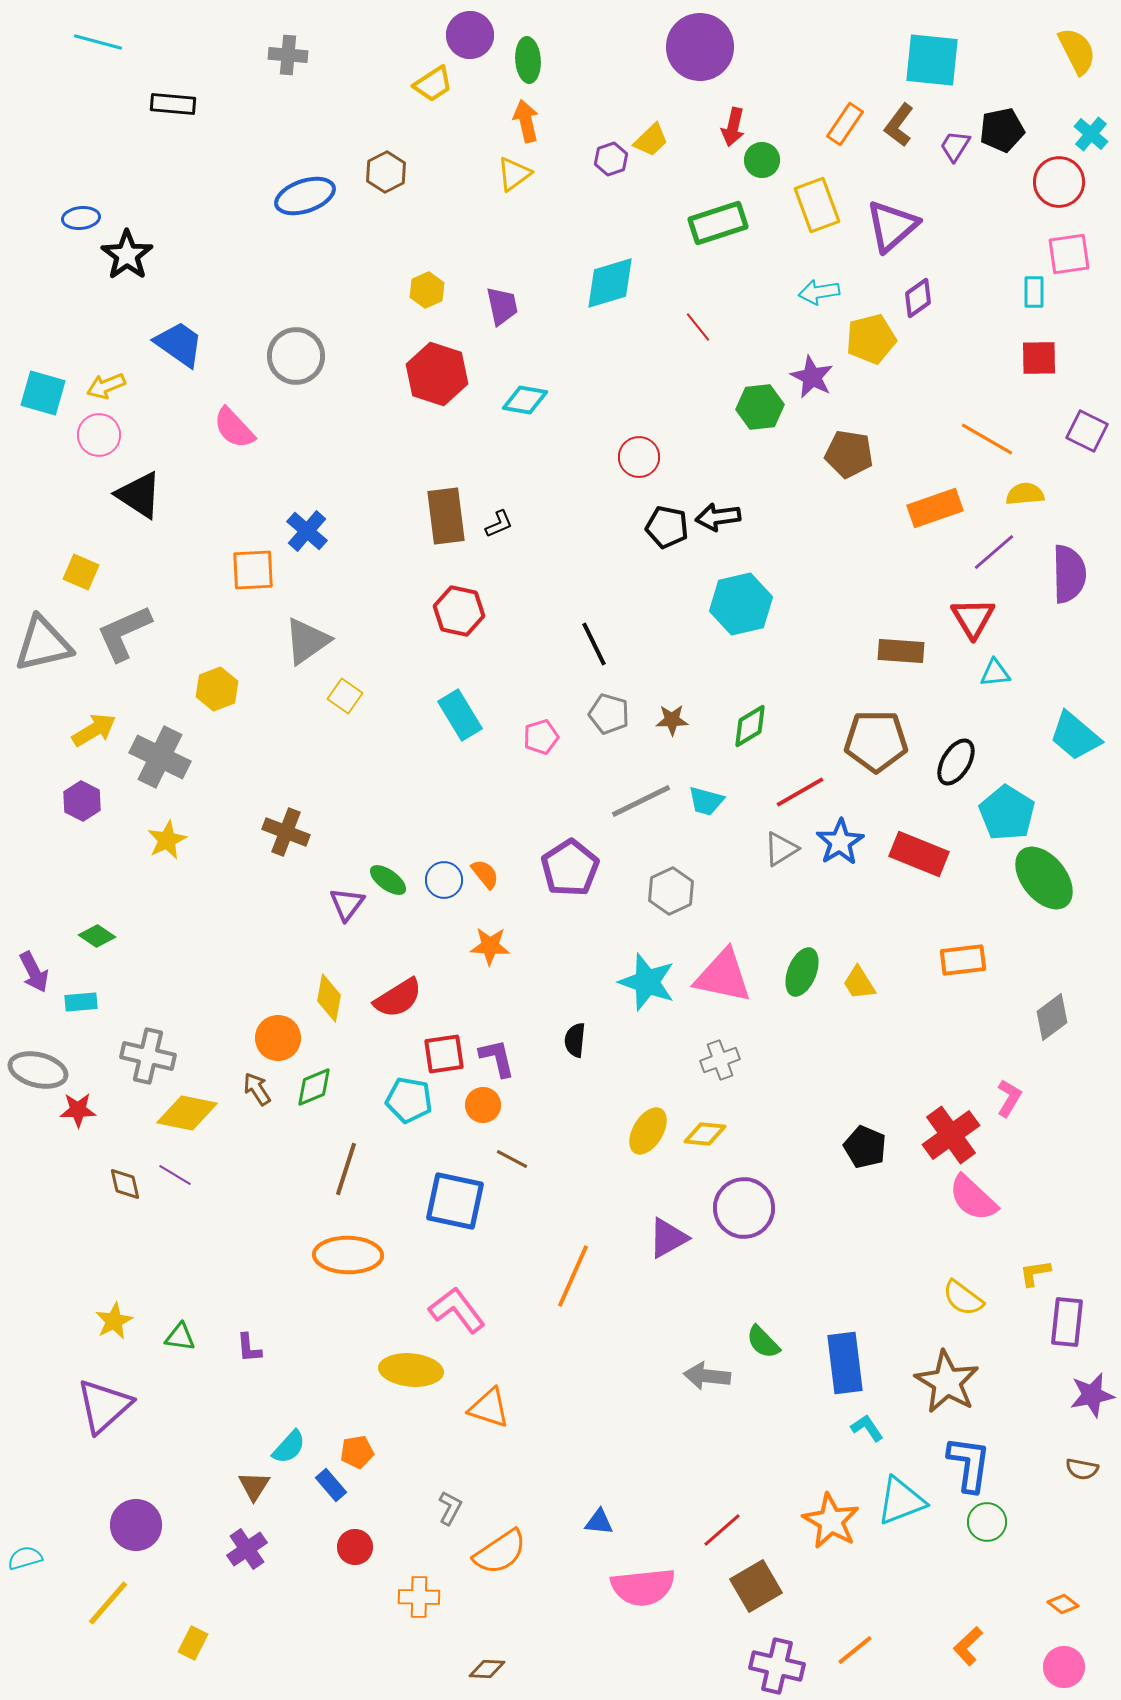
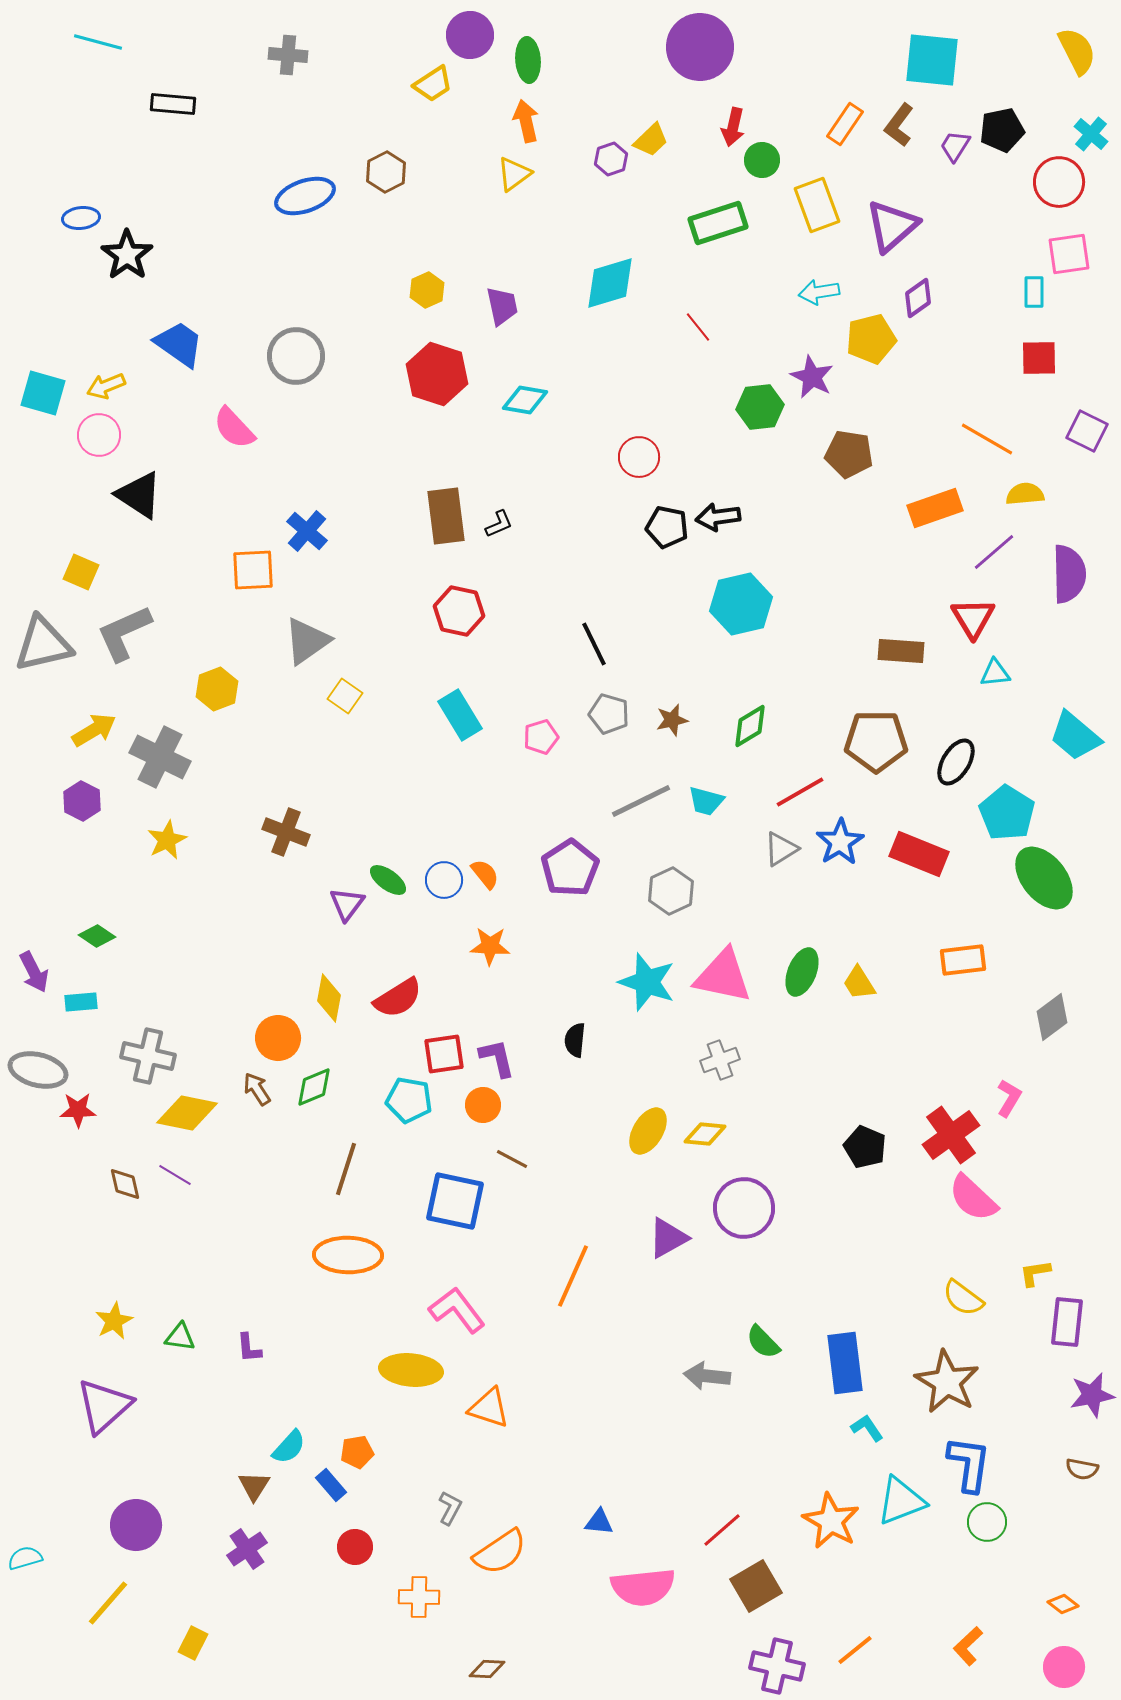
brown star at (672, 720): rotated 12 degrees counterclockwise
